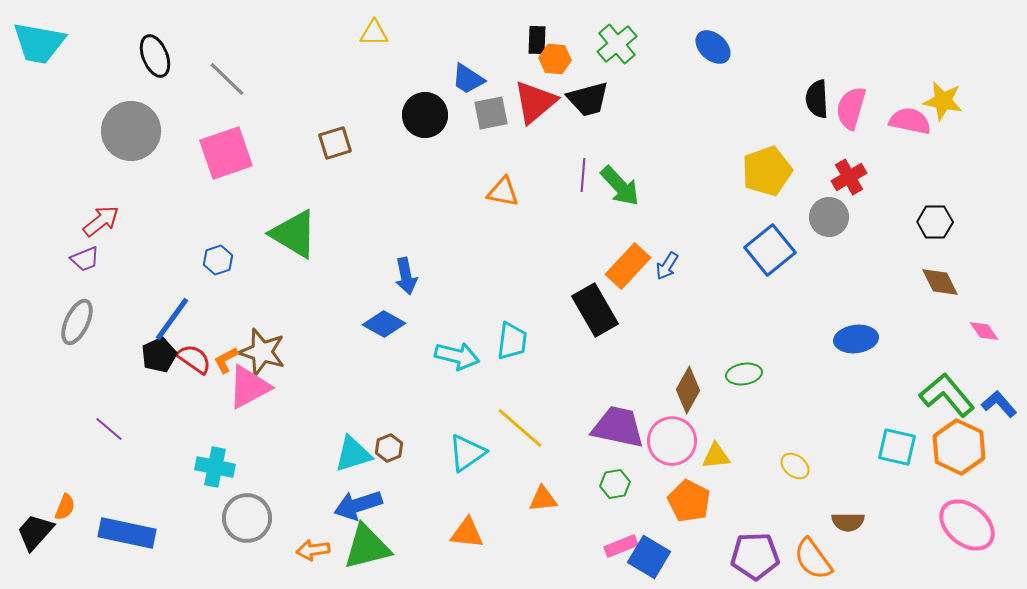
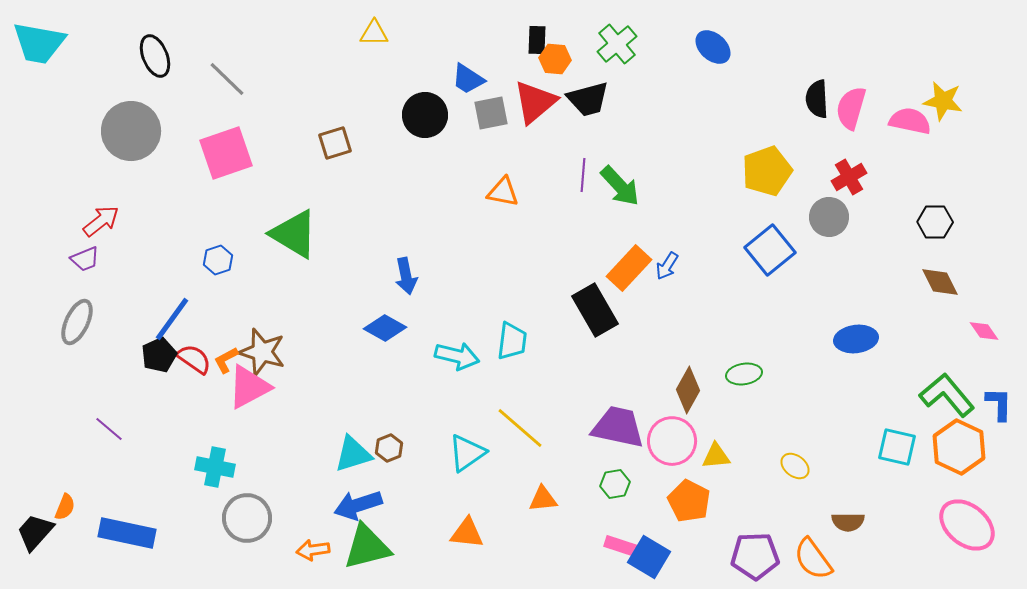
orange rectangle at (628, 266): moved 1 px right, 2 px down
blue diamond at (384, 324): moved 1 px right, 4 px down
blue L-shape at (999, 404): rotated 42 degrees clockwise
pink rectangle at (621, 546): rotated 40 degrees clockwise
